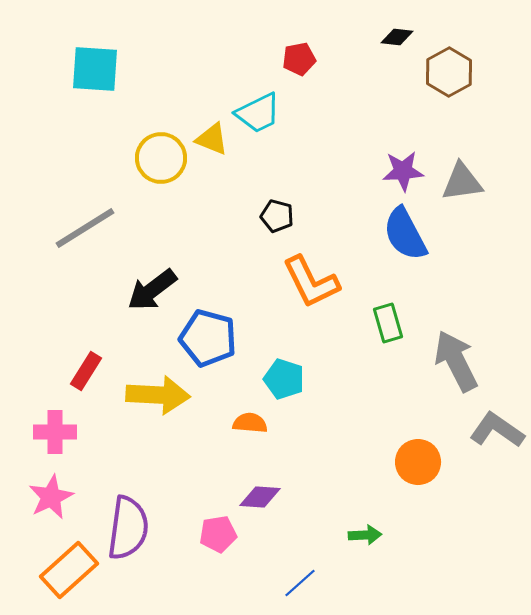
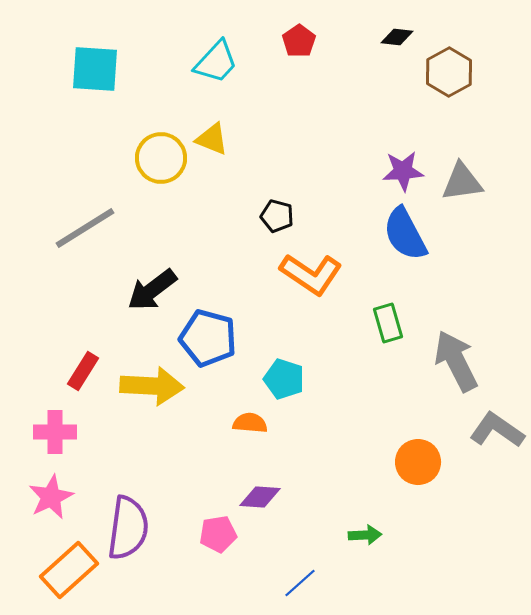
red pentagon: moved 18 px up; rotated 24 degrees counterclockwise
cyan trapezoid: moved 42 px left, 51 px up; rotated 21 degrees counterclockwise
orange L-shape: moved 8 px up; rotated 30 degrees counterclockwise
red rectangle: moved 3 px left
yellow arrow: moved 6 px left, 9 px up
